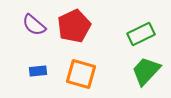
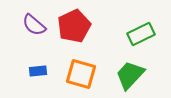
green trapezoid: moved 16 px left, 4 px down
